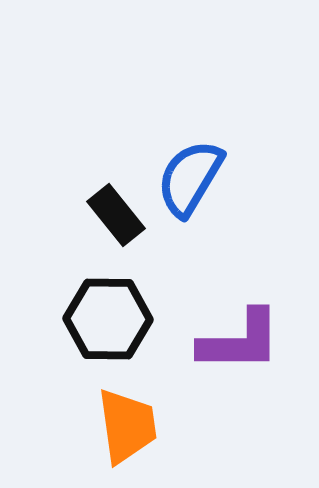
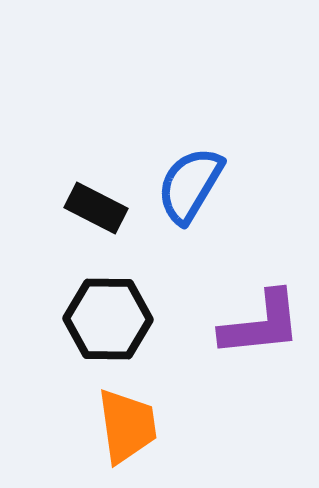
blue semicircle: moved 7 px down
black rectangle: moved 20 px left, 7 px up; rotated 24 degrees counterclockwise
purple L-shape: moved 21 px right, 17 px up; rotated 6 degrees counterclockwise
